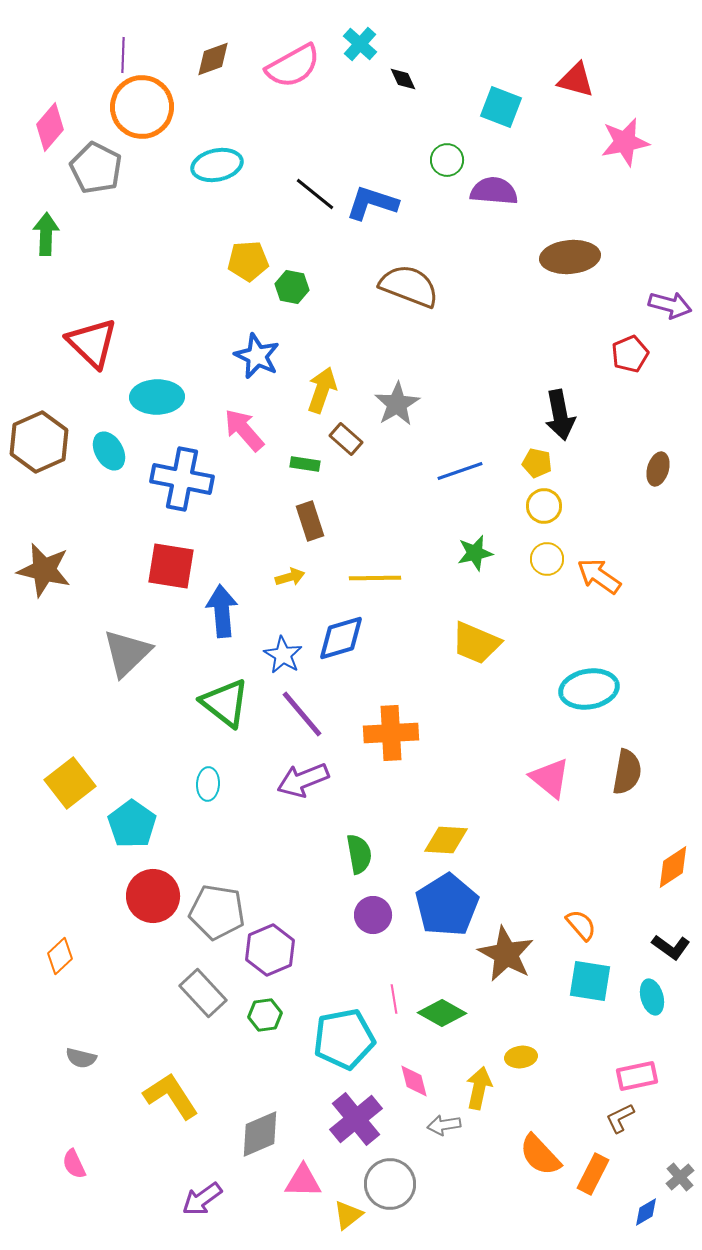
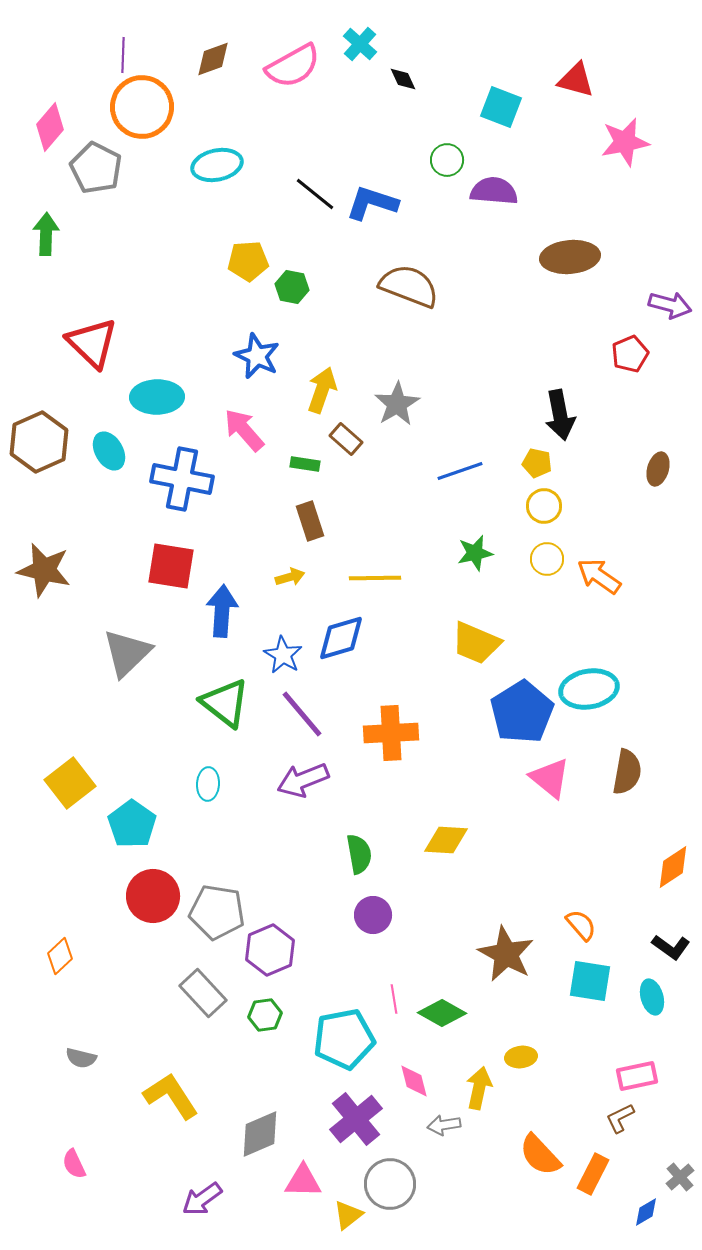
blue arrow at (222, 611): rotated 9 degrees clockwise
blue pentagon at (447, 905): moved 75 px right, 193 px up
